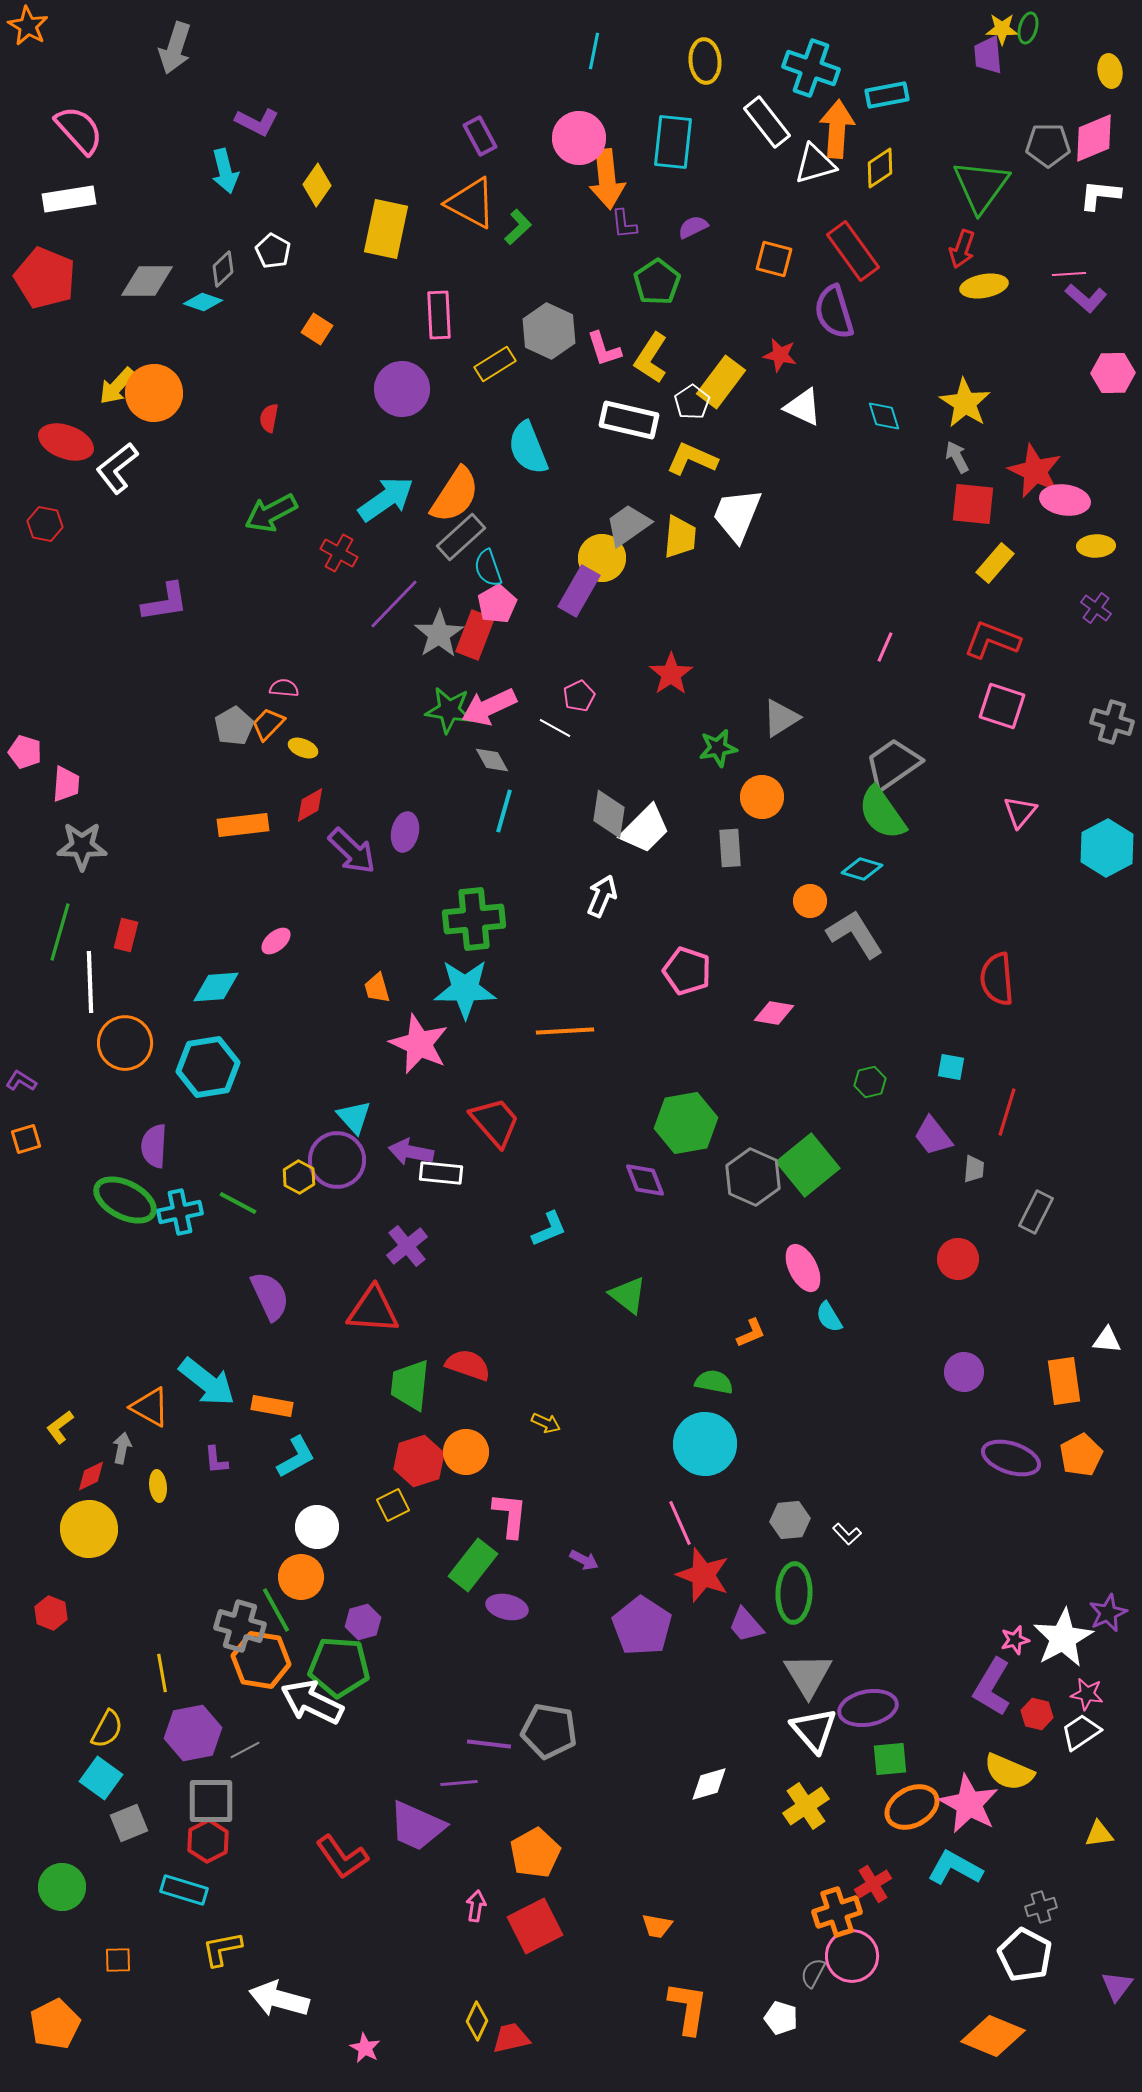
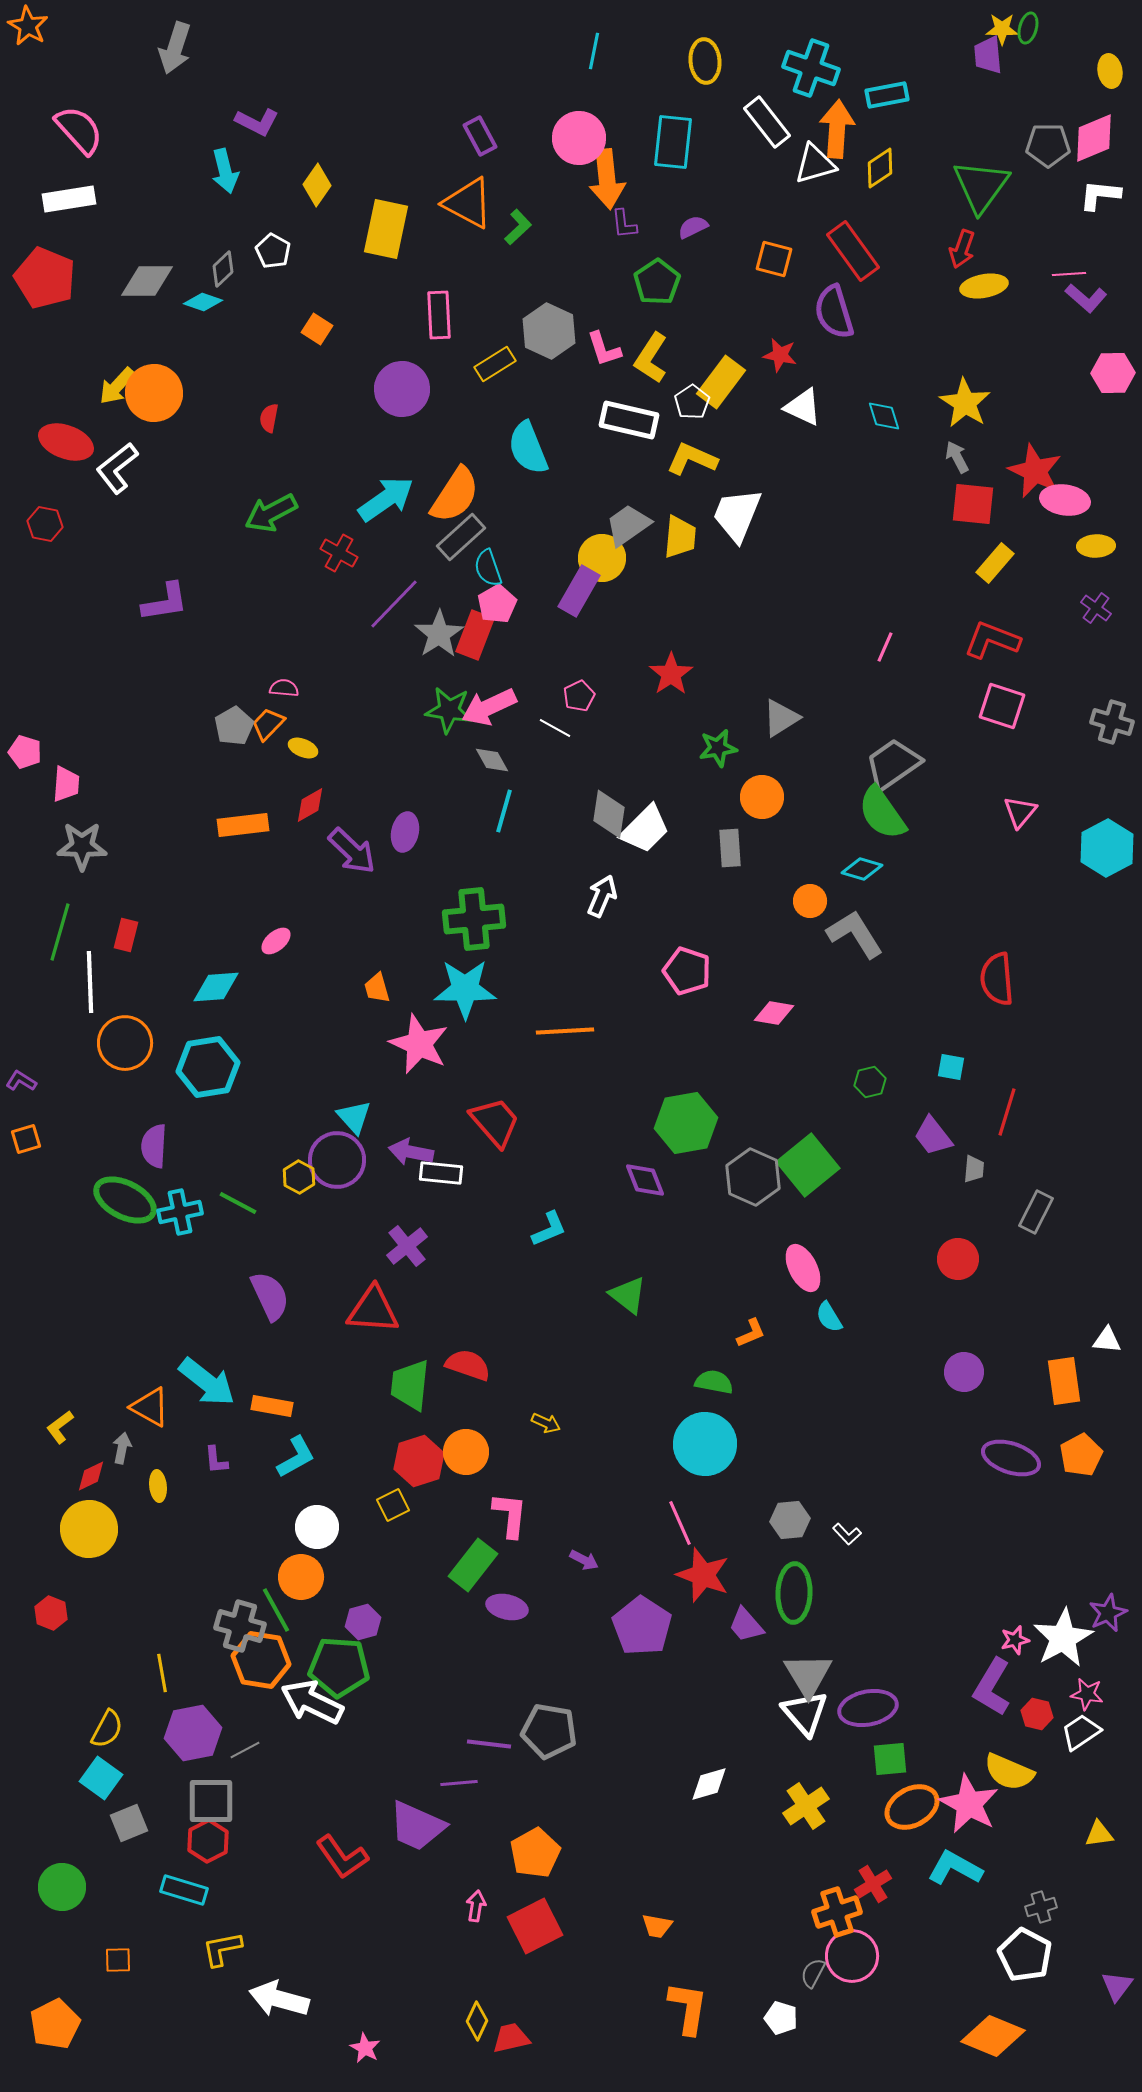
orange triangle at (471, 203): moved 3 px left
white triangle at (814, 1730): moved 9 px left, 17 px up
